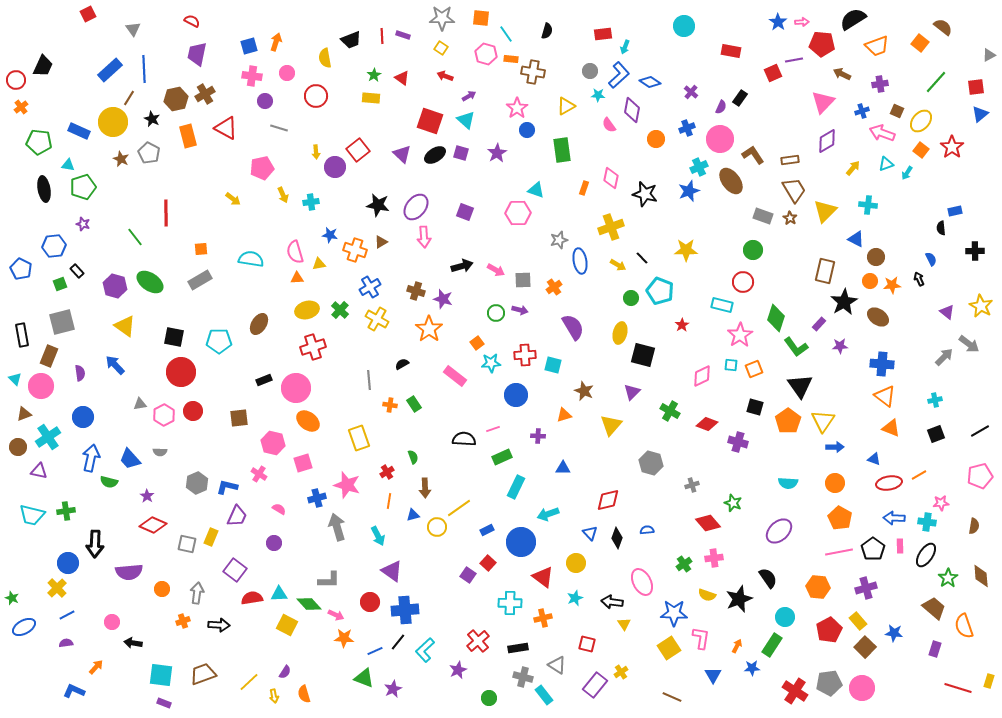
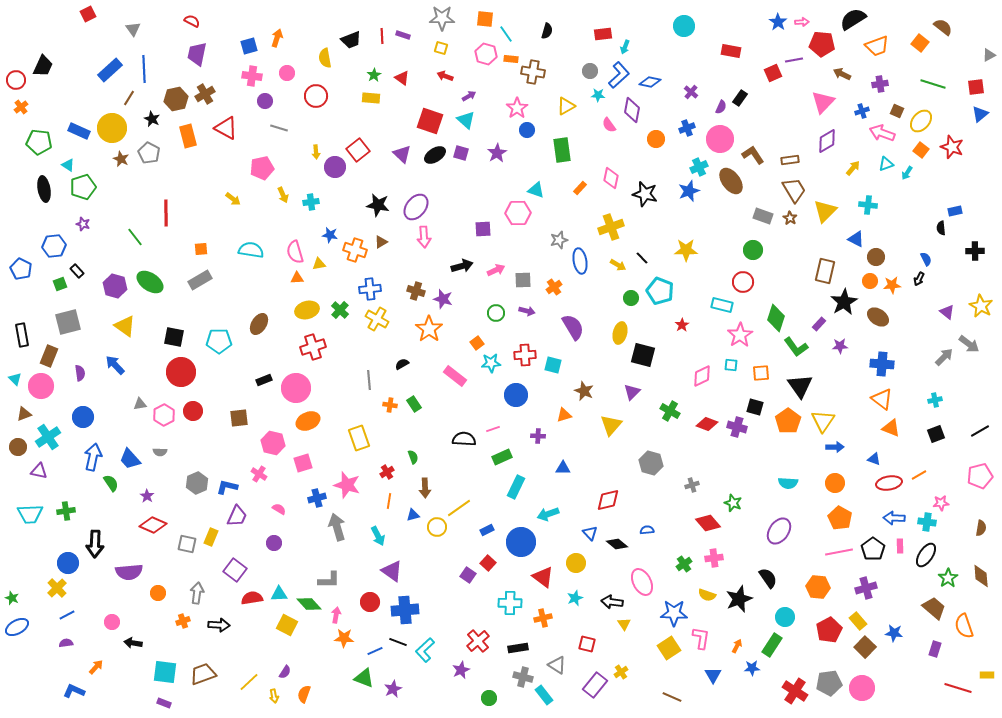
orange square at (481, 18): moved 4 px right, 1 px down
orange arrow at (276, 42): moved 1 px right, 4 px up
yellow square at (441, 48): rotated 16 degrees counterclockwise
blue diamond at (650, 82): rotated 20 degrees counterclockwise
green line at (936, 82): moved 3 px left, 2 px down; rotated 65 degrees clockwise
yellow circle at (113, 122): moved 1 px left, 6 px down
red star at (952, 147): rotated 15 degrees counterclockwise
cyan triangle at (68, 165): rotated 24 degrees clockwise
orange rectangle at (584, 188): moved 4 px left; rotated 24 degrees clockwise
purple square at (465, 212): moved 18 px right, 17 px down; rotated 24 degrees counterclockwise
cyan semicircle at (251, 259): moved 9 px up
blue semicircle at (931, 259): moved 5 px left
pink arrow at (496, 270): rotated 54 degrees counterclockwise
black arrow at (919, 279): rotated 128 degrees counterclockwise
blue cross at (370, 287): moved 2 px down; rotated 25 degrees clockwise
purple arrow at (520, 310): moved 7 px right, 1 px down
gray square at (62, 322): moved 6 px right
orange square at (754, 369): moved 7 px right, 4 px down; rotated 18 degrees clockwise
orange triangle at (885, 396): moved 3 px left, 3 px down
orange ellipse at (308, 421): rotated 60 degrees counterclockwise
purple cross at (738, 442): moved 1 px left, 15 px up
blue arrow at (91, 458): moved 2 px right, 1 px up
green semicircle at (109, 482): moved 2 px right, 1 px down; rotated 138 degrees counterclockwise
cyan trapezoid at (32, 515): moved 2 px left, 1 px up; rotated 16 degrees counterclockwise
brown semicircle at (974, 526): moved 7 px right, 2 px down
purple ellipse at (779, 531): rotated 12 degrees counterclockwise
black diamond at (617, 538): moved 6 px down; rotated 70 degrees counterclockwise
orange circle at (162, 589): moved 4 px left, 4 px down
pink arrow at (336, 615): rotated 105 degrees counterclockwise
blue ellipse at (24, 627): moved 7 px left
black line at (398, 642): rotated 72 degrees clockwise
purple star at (458, 670): moved 3 px right
cyan square at (161, 675): moved 4 px right, 3 px up
yellow rectangle at (989, 681): moved 2 px left, 6 px up; rotated 72 degrees clockwise
orange semicircle at (304, 694): rotated 36 degrees clockwise
